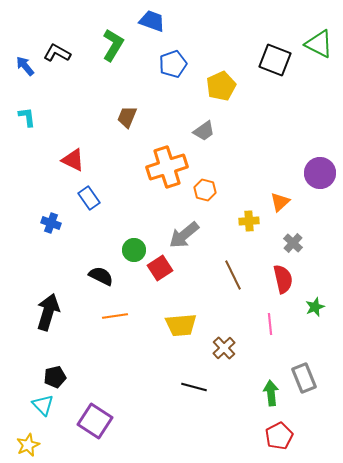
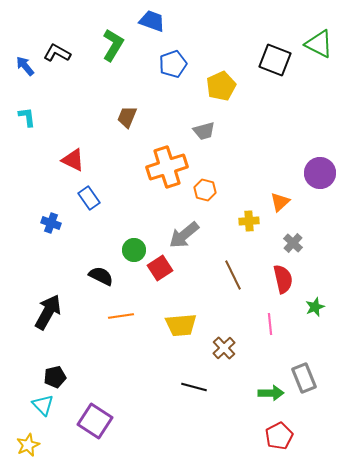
gray trapezoid: rotated 20 degrees clockwise
black arrow: rotated 12 degrees clockwise
orange line: moved 6 px right
green arrow: rotated 95 degrees clockwise
